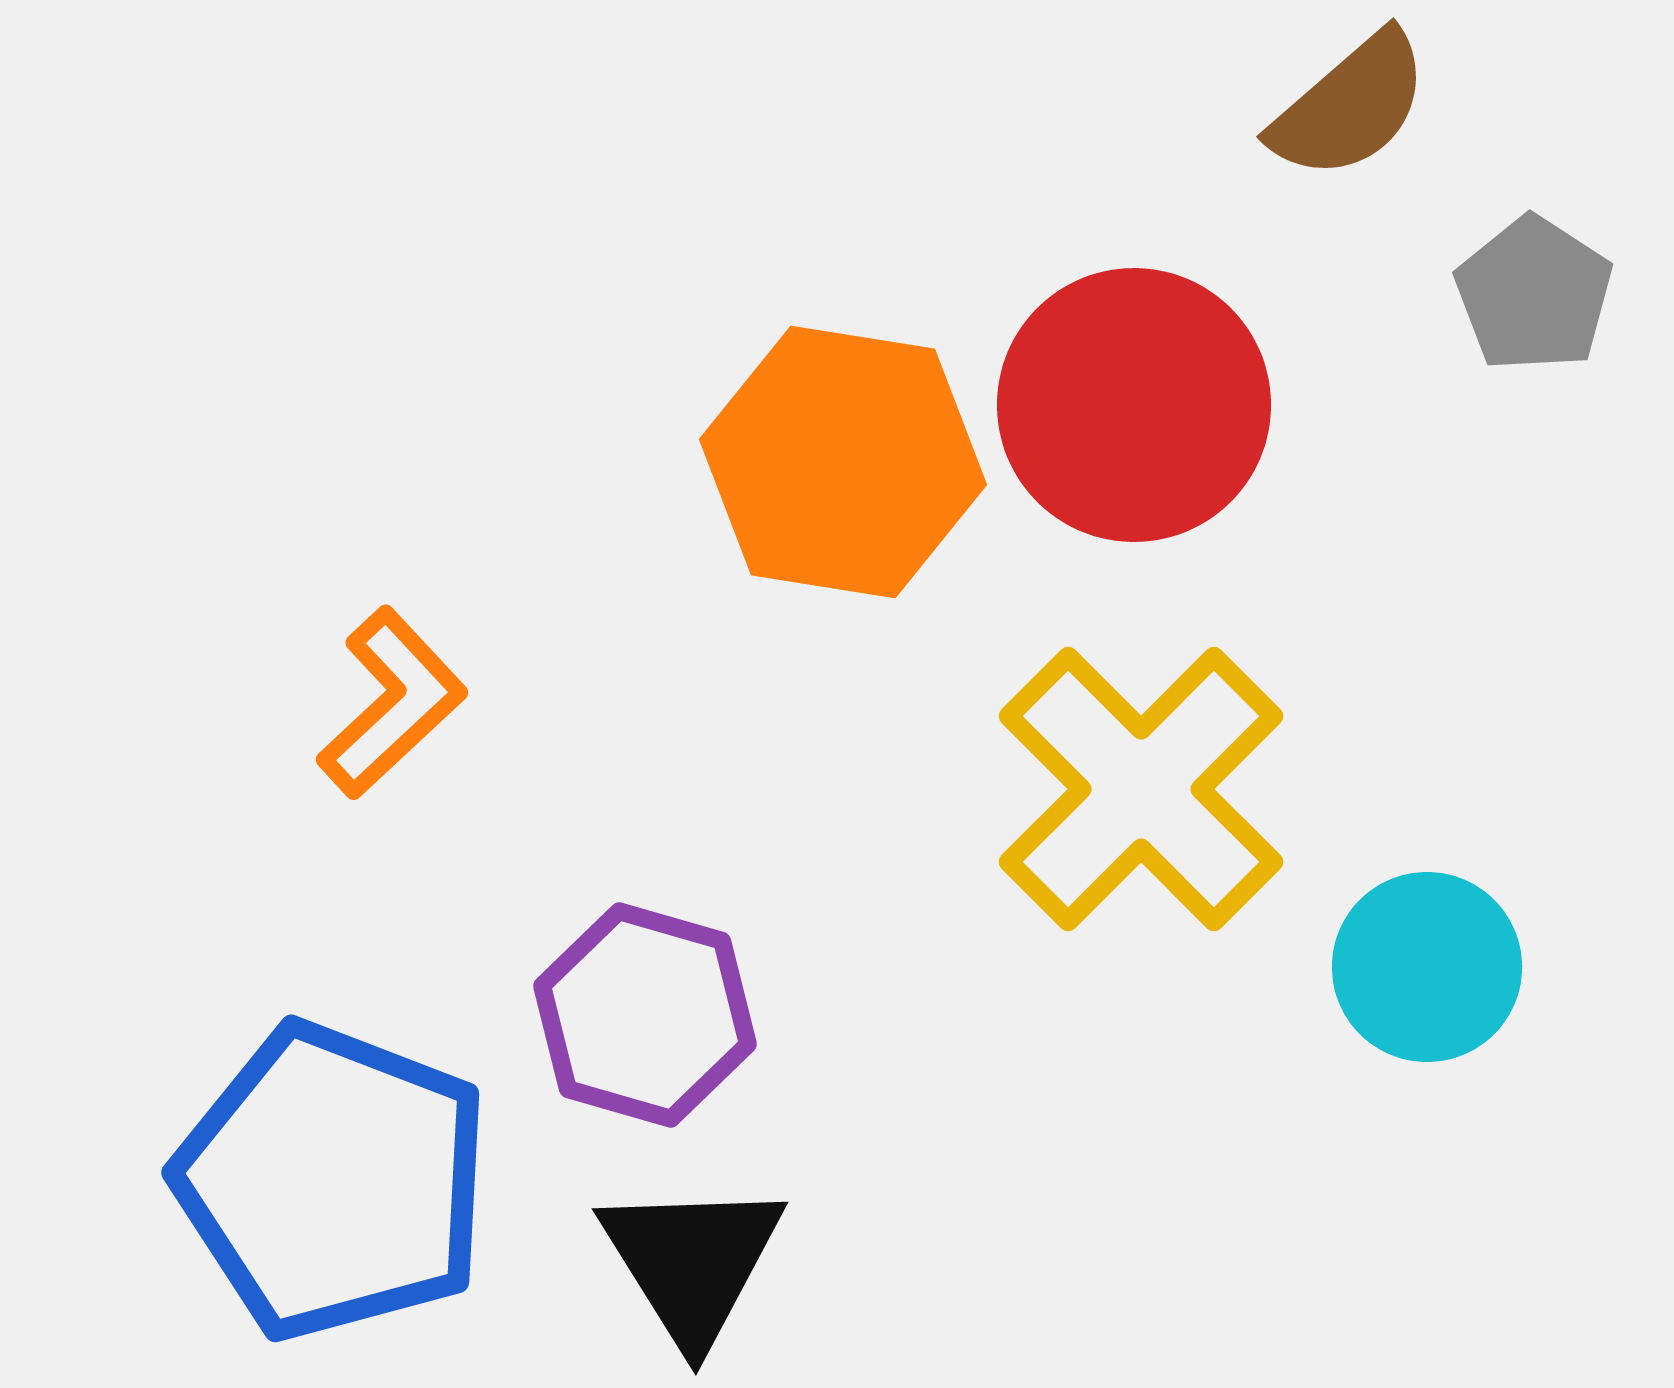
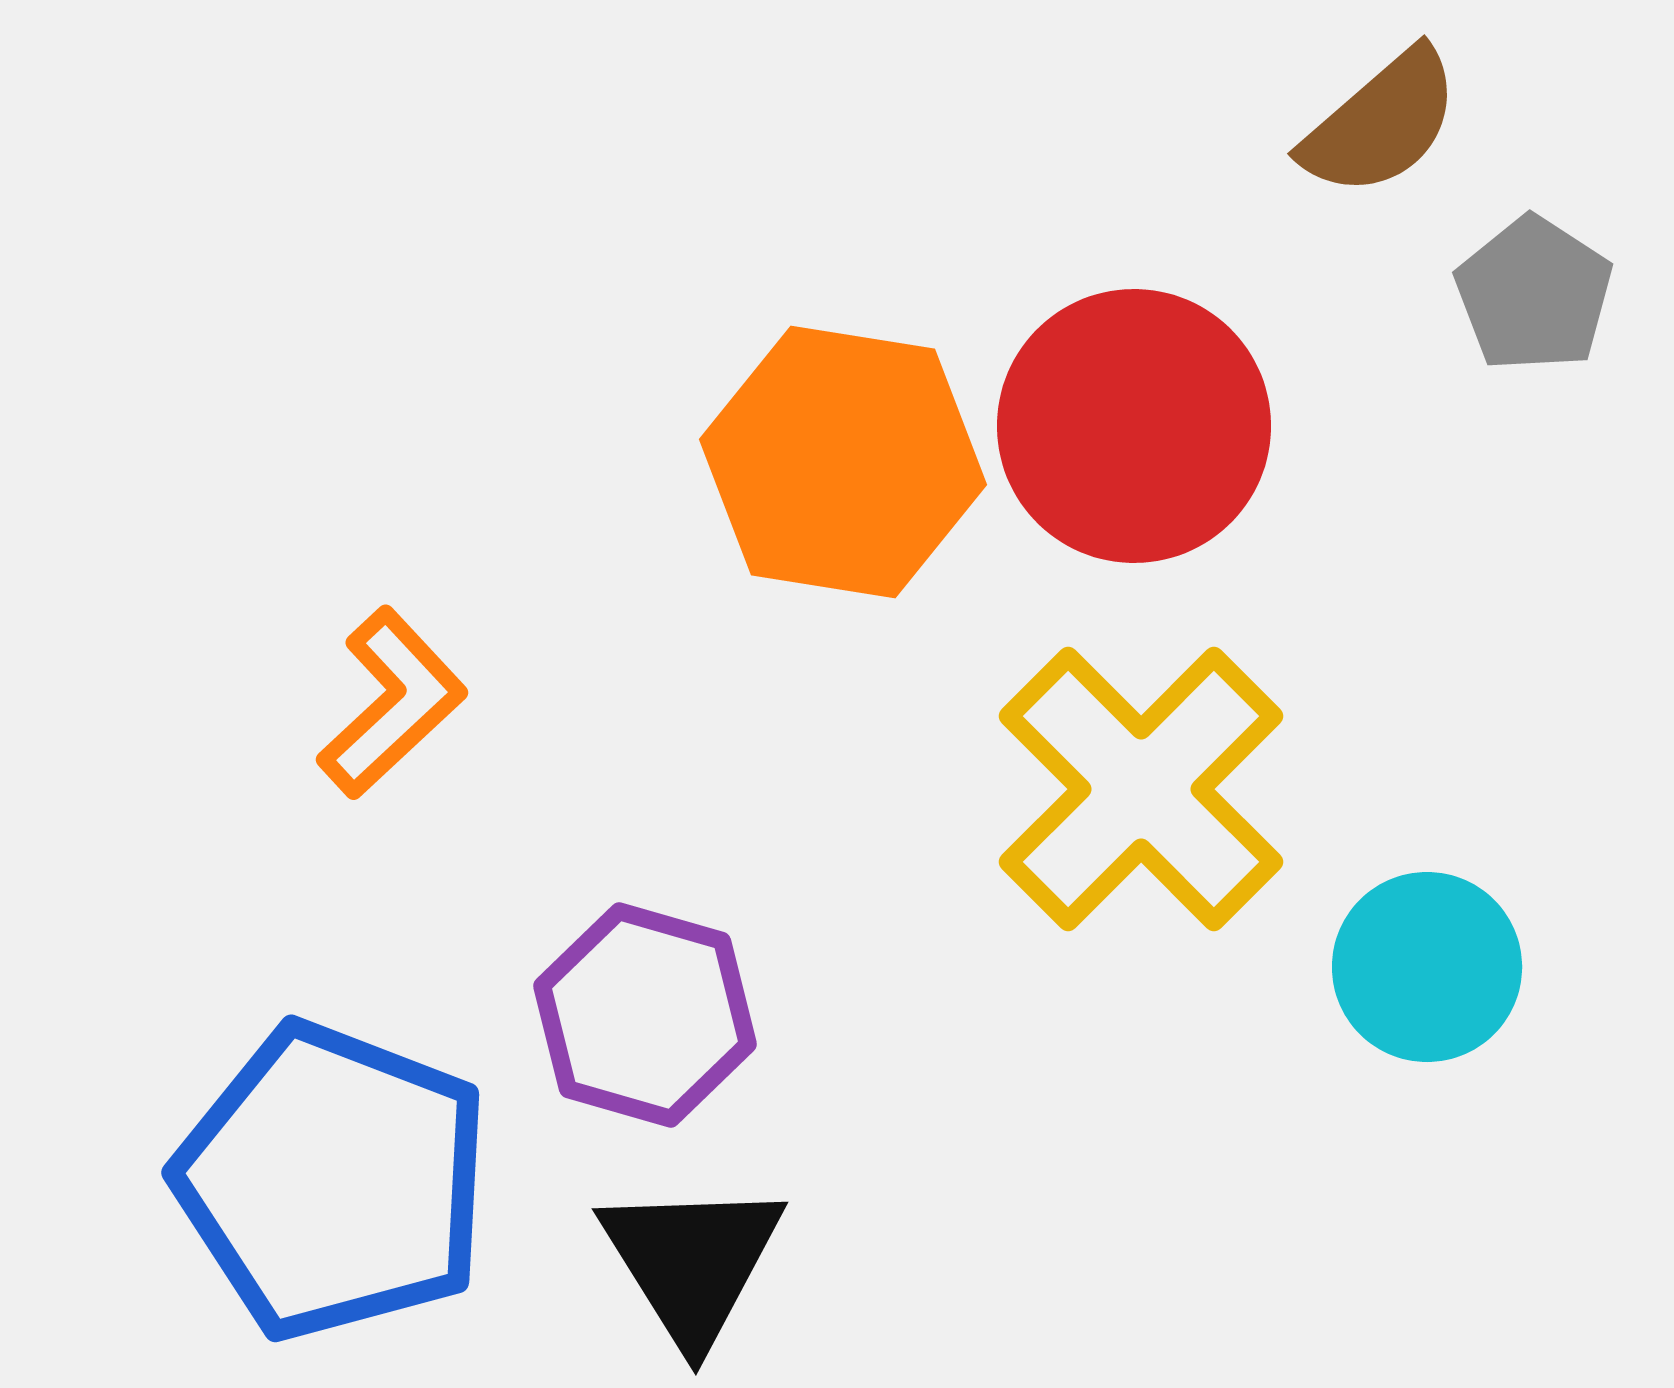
brown semicircle: moved 31 px right, 17 px down
red circle: moved 21 px down
